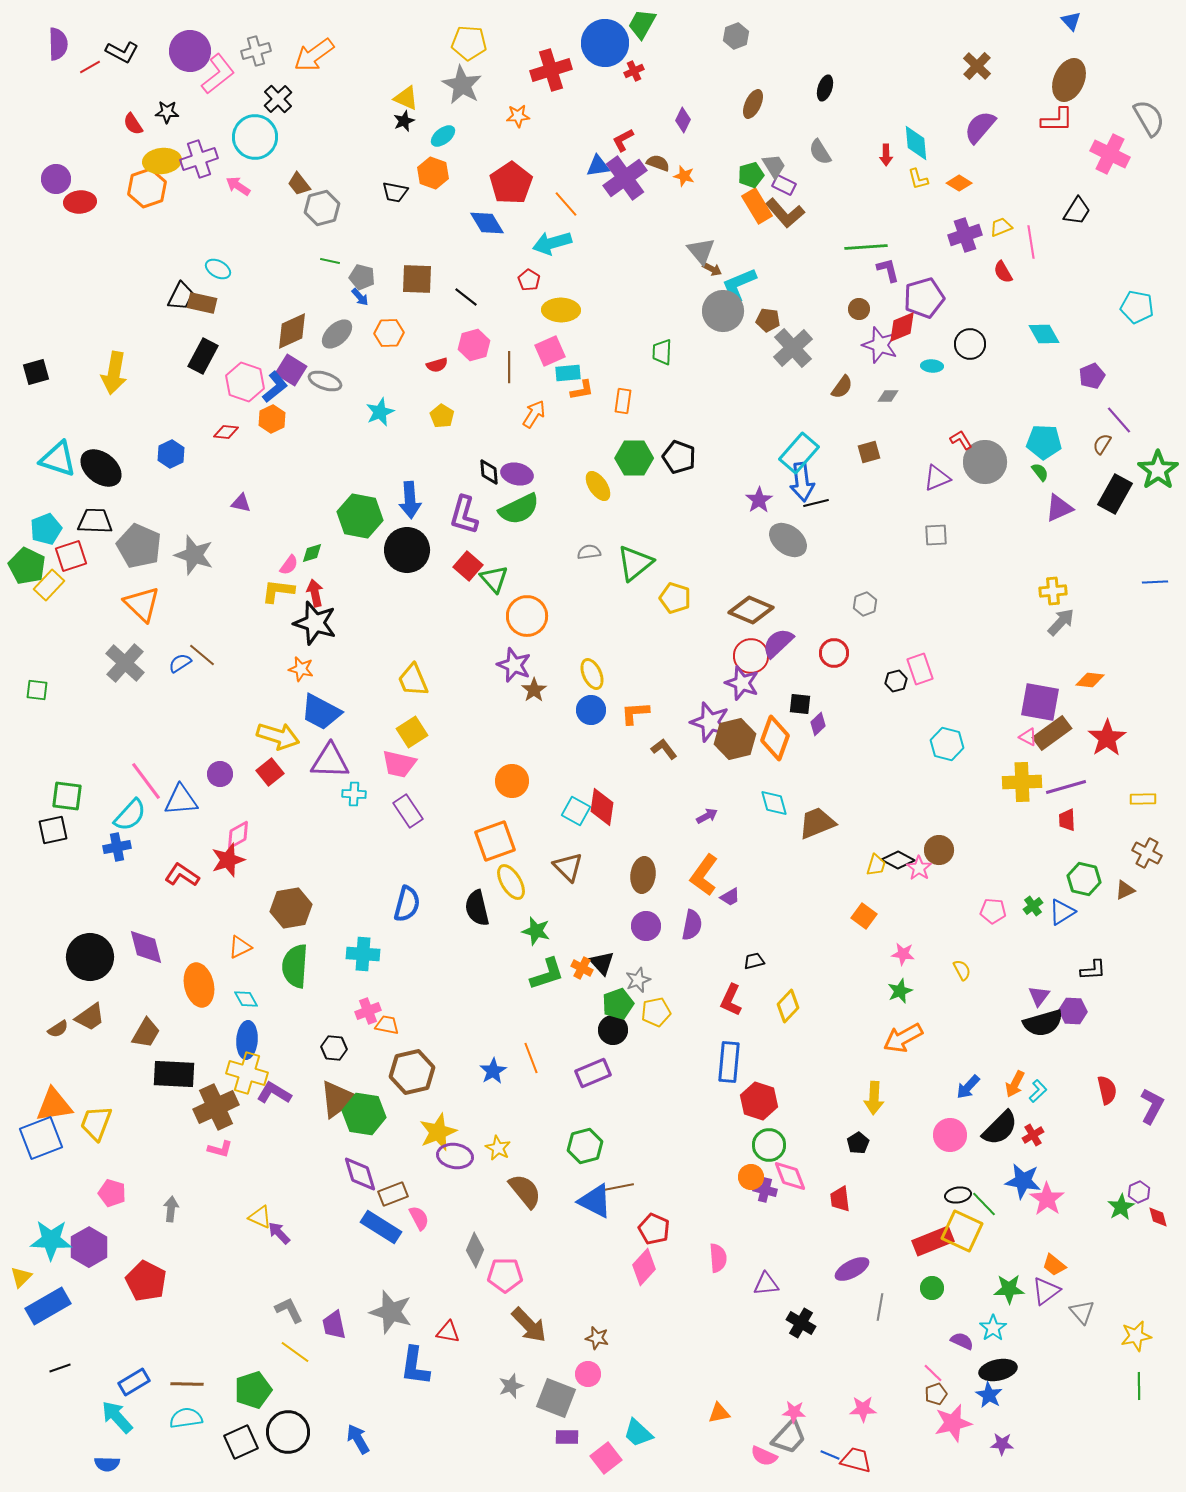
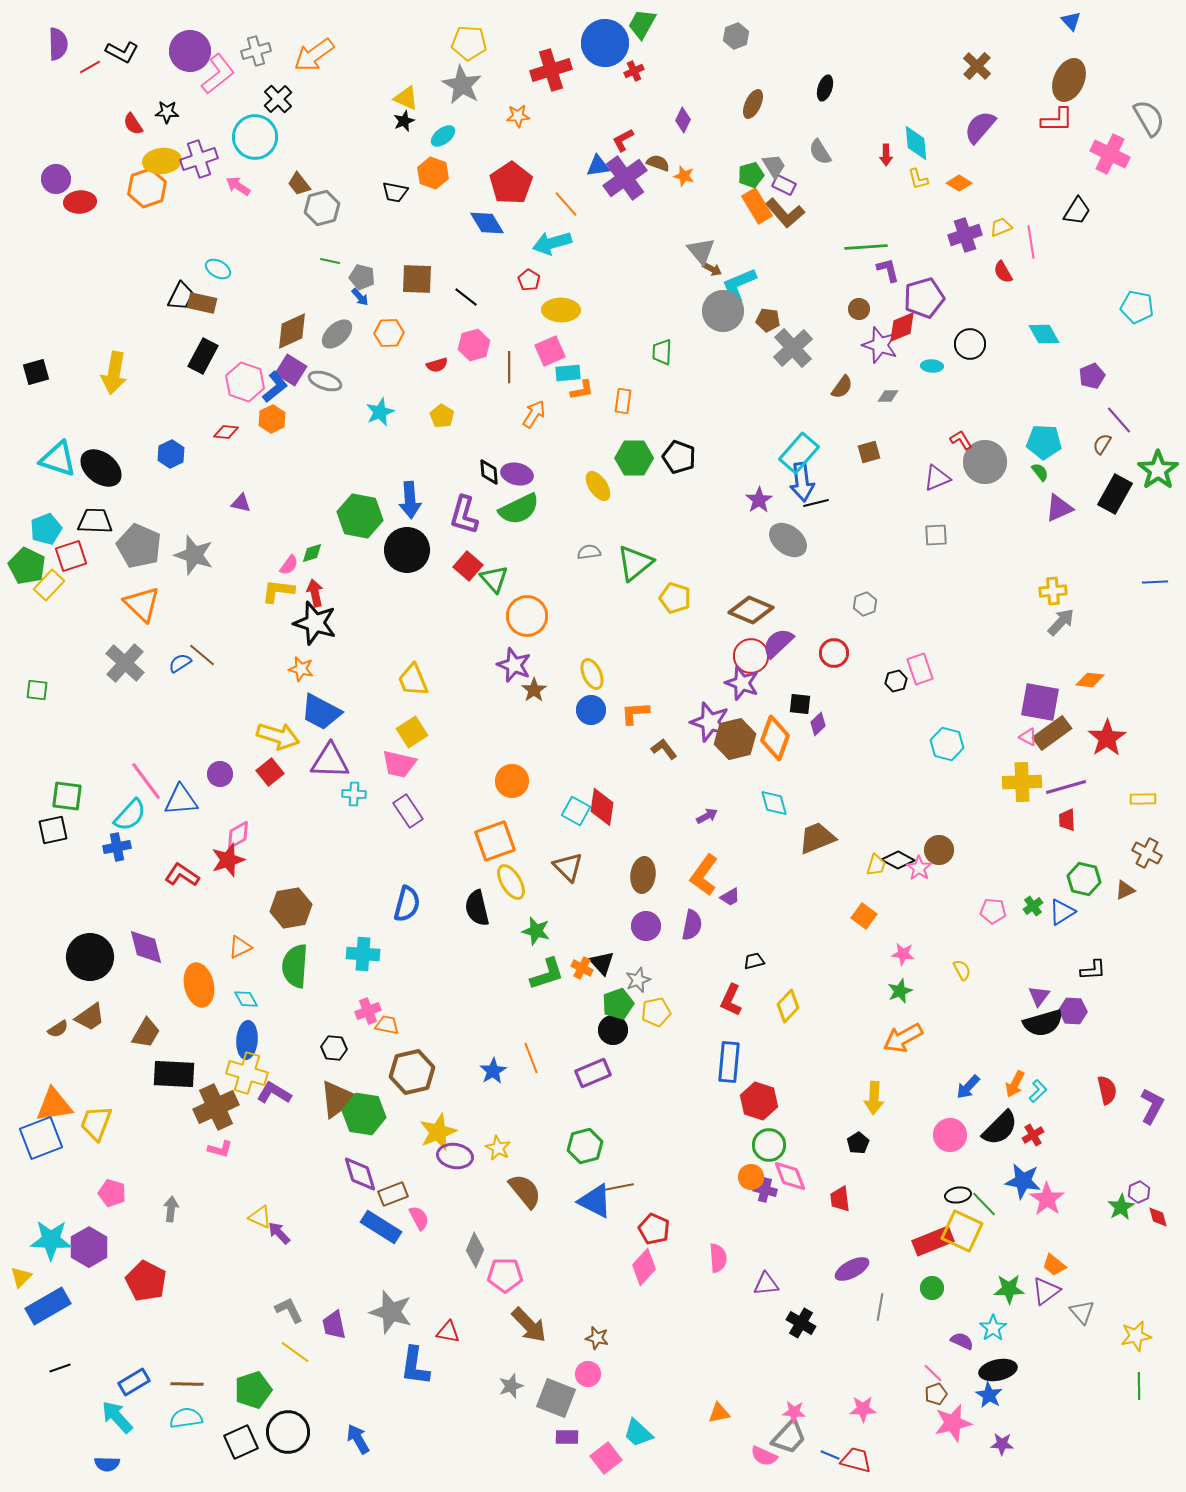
brown trapezoid at (817, 823): moved 15 px down
